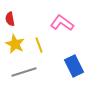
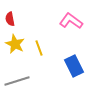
pink L-shape: moved 9 px right, 2 px up
yellow line: moved 3 px down
gray line: moved 7 px left, 9 px down
